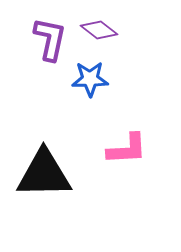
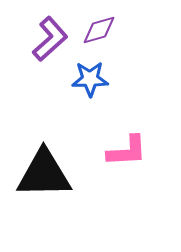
purple diamond: rotated 54 degrees counterclockwise
purple L-shape: rotated 36 degrees clockwise
pink L-shape: moved 2 px down
